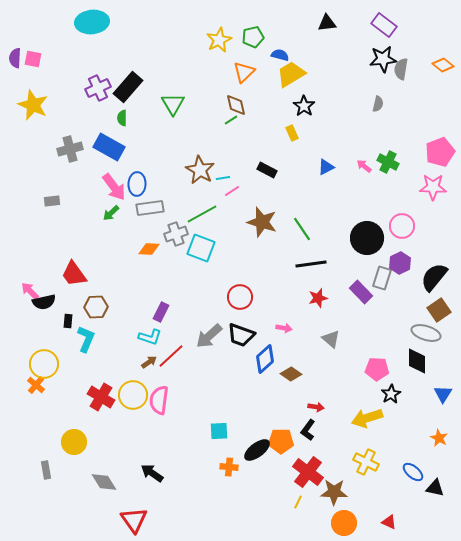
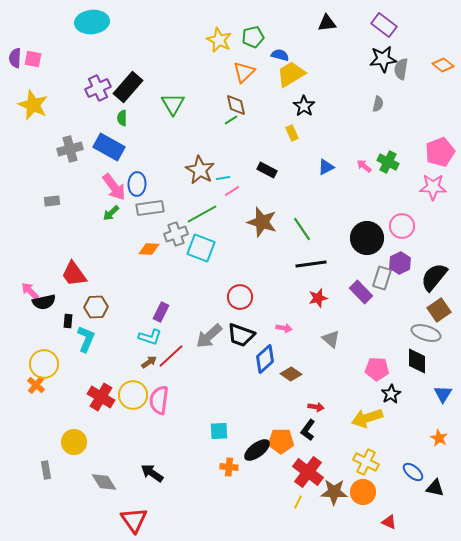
yellow star at (219, 40): rotated 20 degrees counterclockwise
orange circle at (344, 523): moved 19 px right, 31 px up
